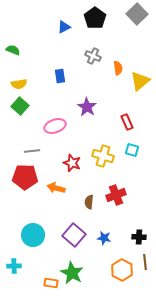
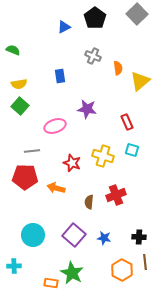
purple star: moved 2 px down; rotated 24 degrees counterclockwise
